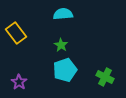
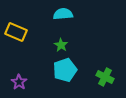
yellow rectangle: moved 1 px up; rotated 30 degrees counterclockwise
